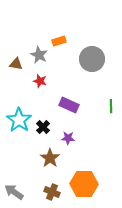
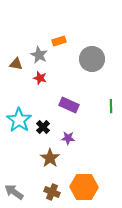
red star: moved 3 px up
orange hexagon: moved 3 px down
